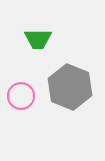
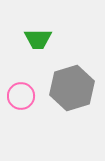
gray hexagon: moved 2 px right, 1 px down; rotated 21 degrees clockwise
